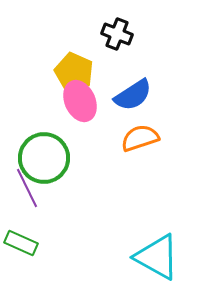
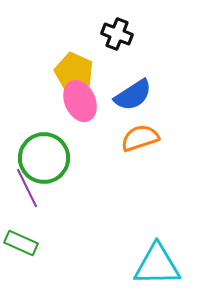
cyan triangle: moved 8 px down; rotated 30 degrees counterclockwise
